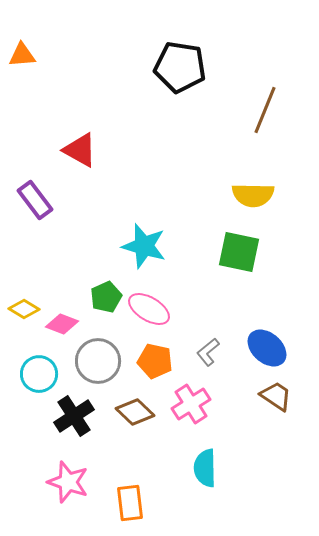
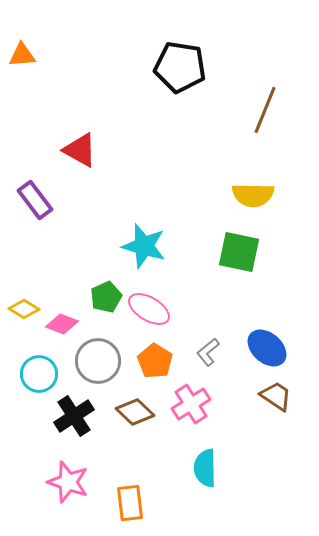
orange pentagon: rotated 20 degrees clockwise
